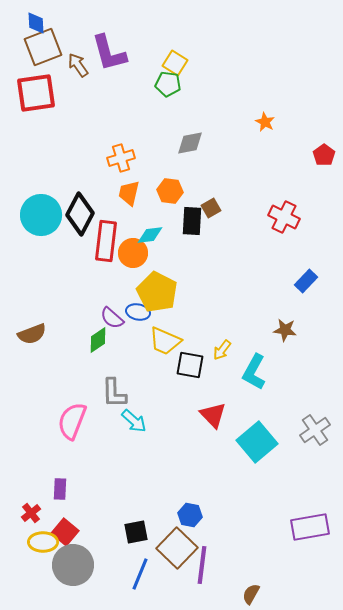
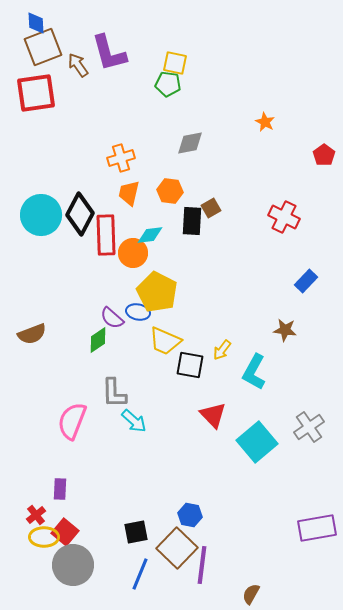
yellow square at (175, 63): rotated 20 degrees counterclockwise
red rectangle at (106, 241): moved 6 px up; rotated 9 degrees counterclockwise
gray cross at (315, 430): moved 6 px left, 3 px up
red cross at (31, 513): moved 5 px right, 2 px down
purple rectangle at (310, 527): moved 7 px right, 1 px down
yellow ellipse at (43, 542): moved 1 px right, 5 px up
